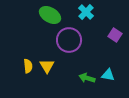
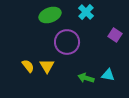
green ellipse: rotated 50 degrees counterclockwise
purple circle: moved 2 px left, 2 px down
yellow semicircle: rotated 32 degrees counterclockwise
green arrow: moved 1 px left
